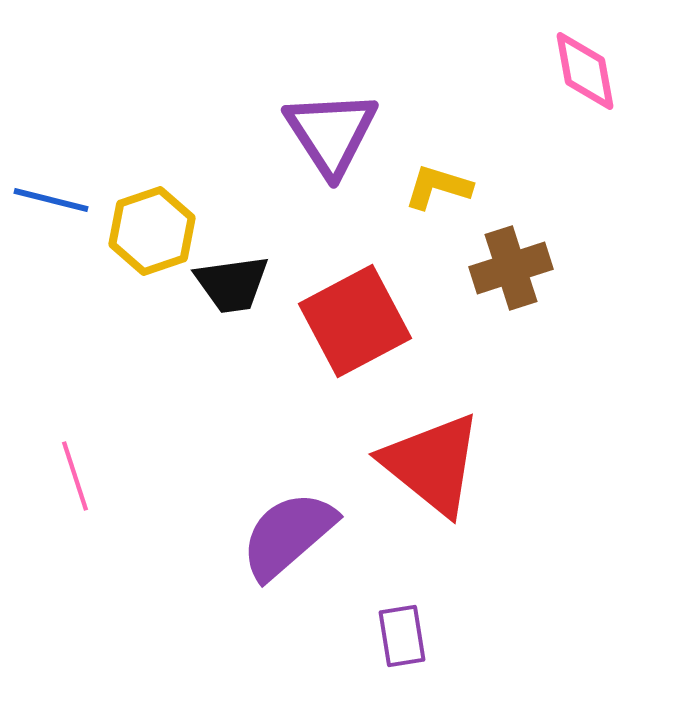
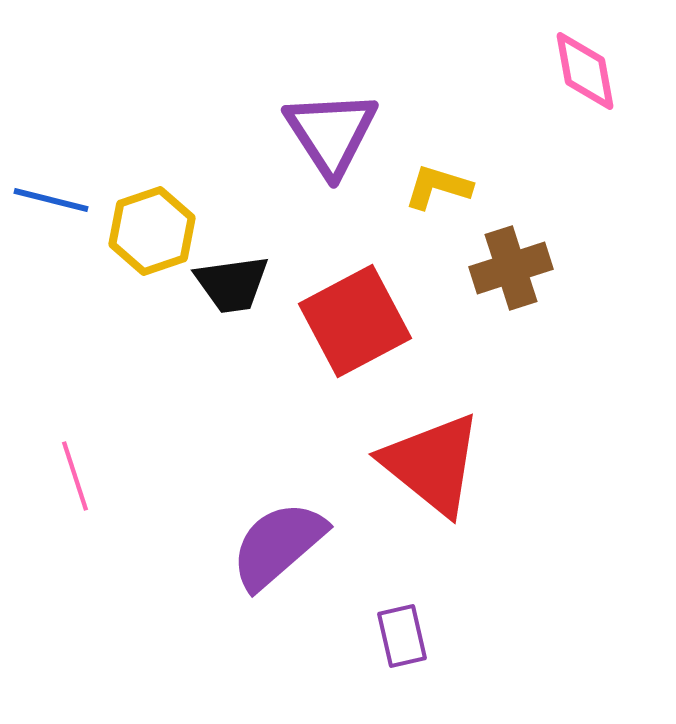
purple semicircle: moved 10 px left, 10 px down
purple rectangle: rotated 4 degrees counterclockwise
